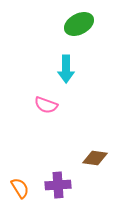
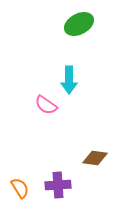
cyan arrow: moved 3 px right, 11 px down
pink semicircle: rotated 15 degrees clockwise
